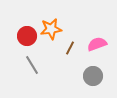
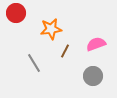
red circle: moved 11 px left, 23 px up
pink semicircle: moved 1 px left
brown line: moved 5 px left, 3 px down
gray line: moved 2 px right, 2 px up
